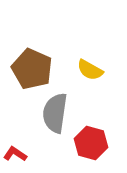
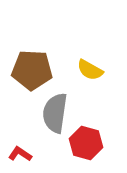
brown pentagon: moved 1 px down; rotated 21 degrees counterclockwise
red hexagon: moved 5 px left
red L-shape: moved 5 px right
